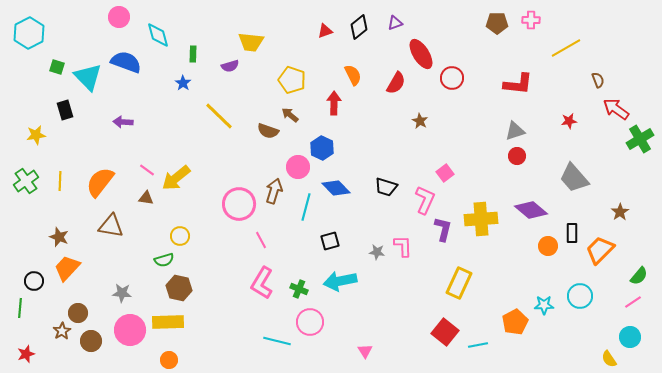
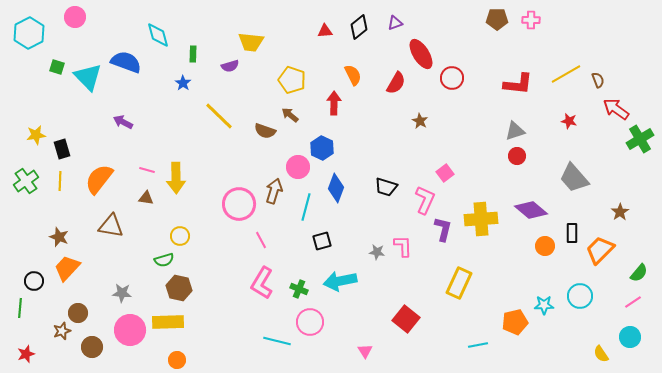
pink circle at (119, 17): moved 44 px left
brown pentagon at (497, 23): moved 4 px up
red triangle at (325, 31): rotated 14 degrees clockwise
yellow line at (566, 48): moved 26 px down
black rectangle at (65, 110): moved 3 px left, 39 px down
red star at (569, 121): rotated 21 degrees clockwise
purple arrow at (123, 122): rotated 24 degrees clockwise
brown semicircle at (268, 131): moved 3 px left
pink line at (147, 170): rotated 21 degrees counterclockwise
yellow arrow at (176, 178): rotated 52 degrees counterclockwise
orange semicircle at (100, 182): moved 1 px left, 3 px up
blue diamond at (336, 188): rotated 64 degrees clockwise
black square at (330, 241): moved 8 px left
orange circle at (548, 246): moved 3 px left
green semicircle at (639, 276): moved 3 px up
orange pentagon at (515, 322): rotated 15 degrees clockwise
brown star at (62, 331): rotated 12 degrees clockwise
red square at (445, 332): moved 39 px left, 13 px up
brown circle at (91, 341): moved 1 px right, 6 px down
yellow semicircle at (609, 359): moved 8 px left, 5 px up
orange circle at (169, 360): moved 8 px right
